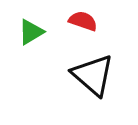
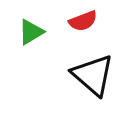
red semicircle: rotated 140 degrees clockwise
